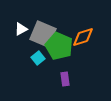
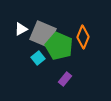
orange diamond: rotated 50 degrees counterclockwise
purple rectangle: rotated 48 degrees clockwise
